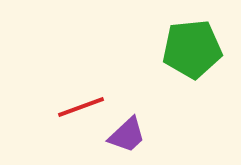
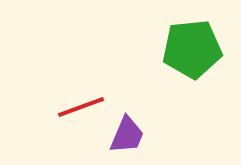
purple trapezoid: rotated 24 degrees counterclockwise
